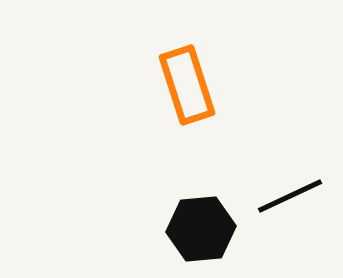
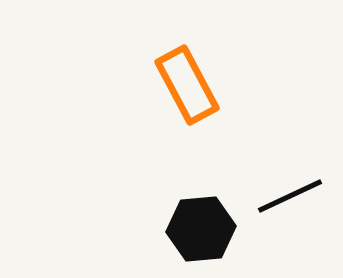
orange rectangle: rotated 10 degrees counterclockwise
